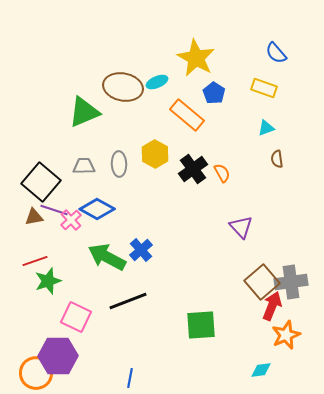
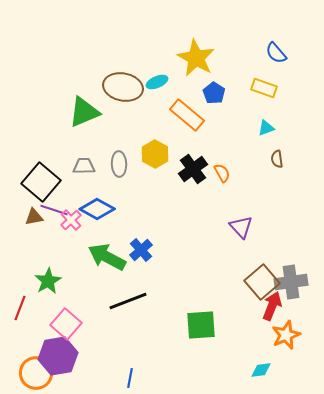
red line: moved 15 px left, 47 px down; rotated 50 degrees counterclockwise
green star: rotated 12 degrees counterclockwise
pink square: moved 10 px left, 7 px down; rotated 16 degrees clockwise
purple hexagon: rotated 9 degrees counterclockwise
